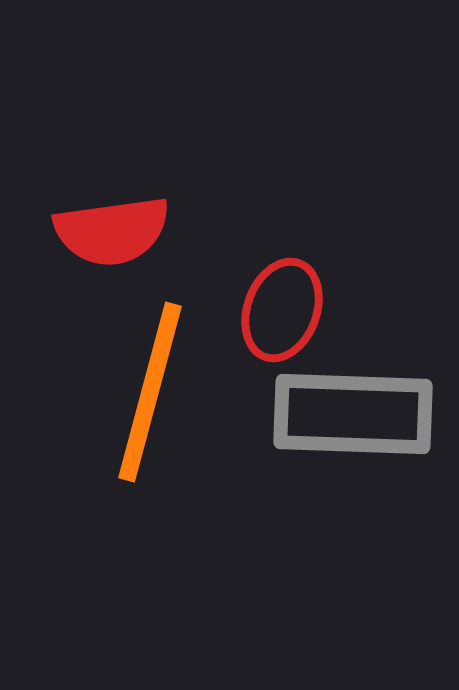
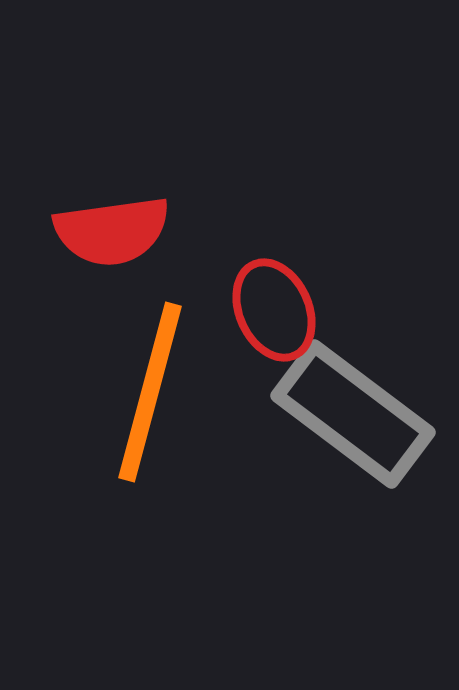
red ellipse: moved 8 px left; rotated 44 degrees counterclockwise
gray rectangle: rotated 35 degrees clockwise
